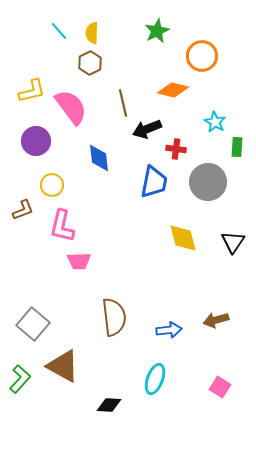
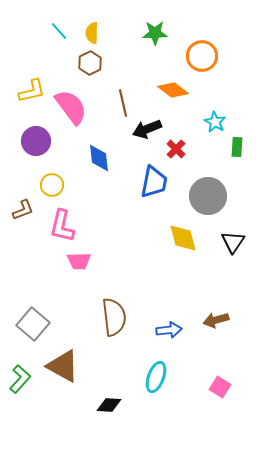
green star: moved 2 px left, 2 px down; rotated 25 degrees clockwise
orange diamond: rotated 24 degrees clockwise
red cross: rotated 36 degrees clockwise
gray circle: moved 14 px down
cyan ellipse: moved 1 px right, 2 px up
